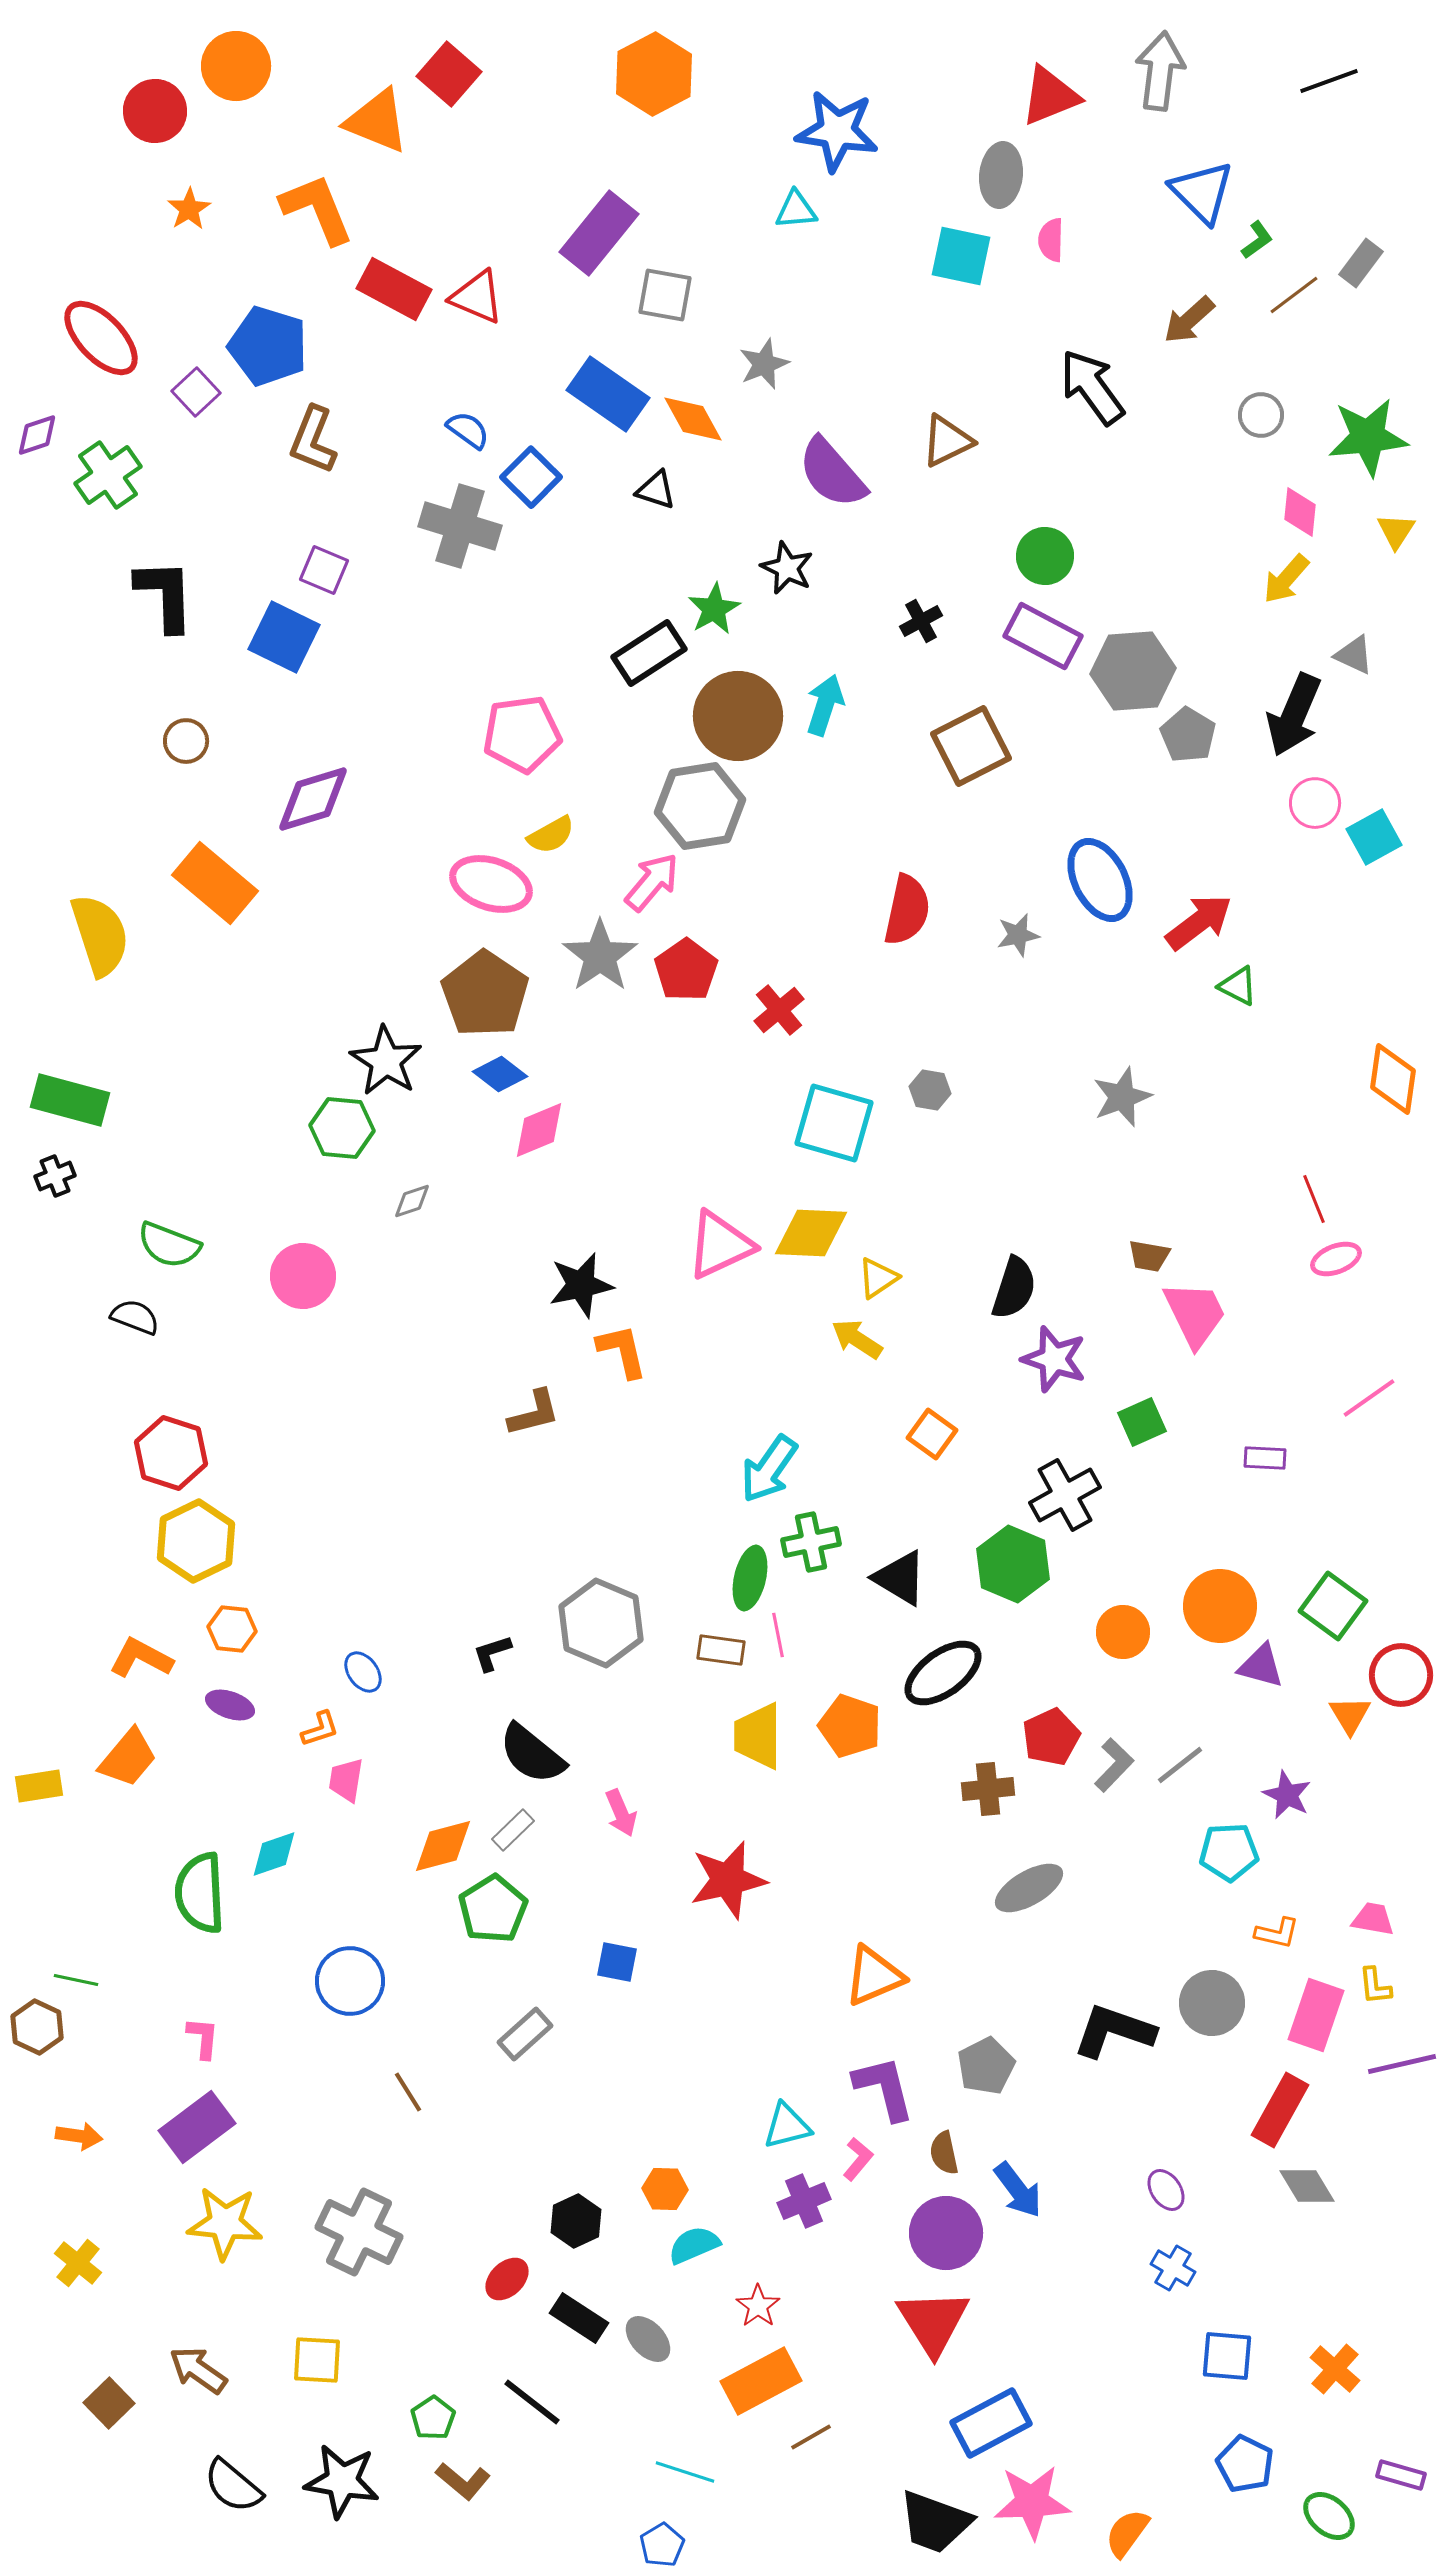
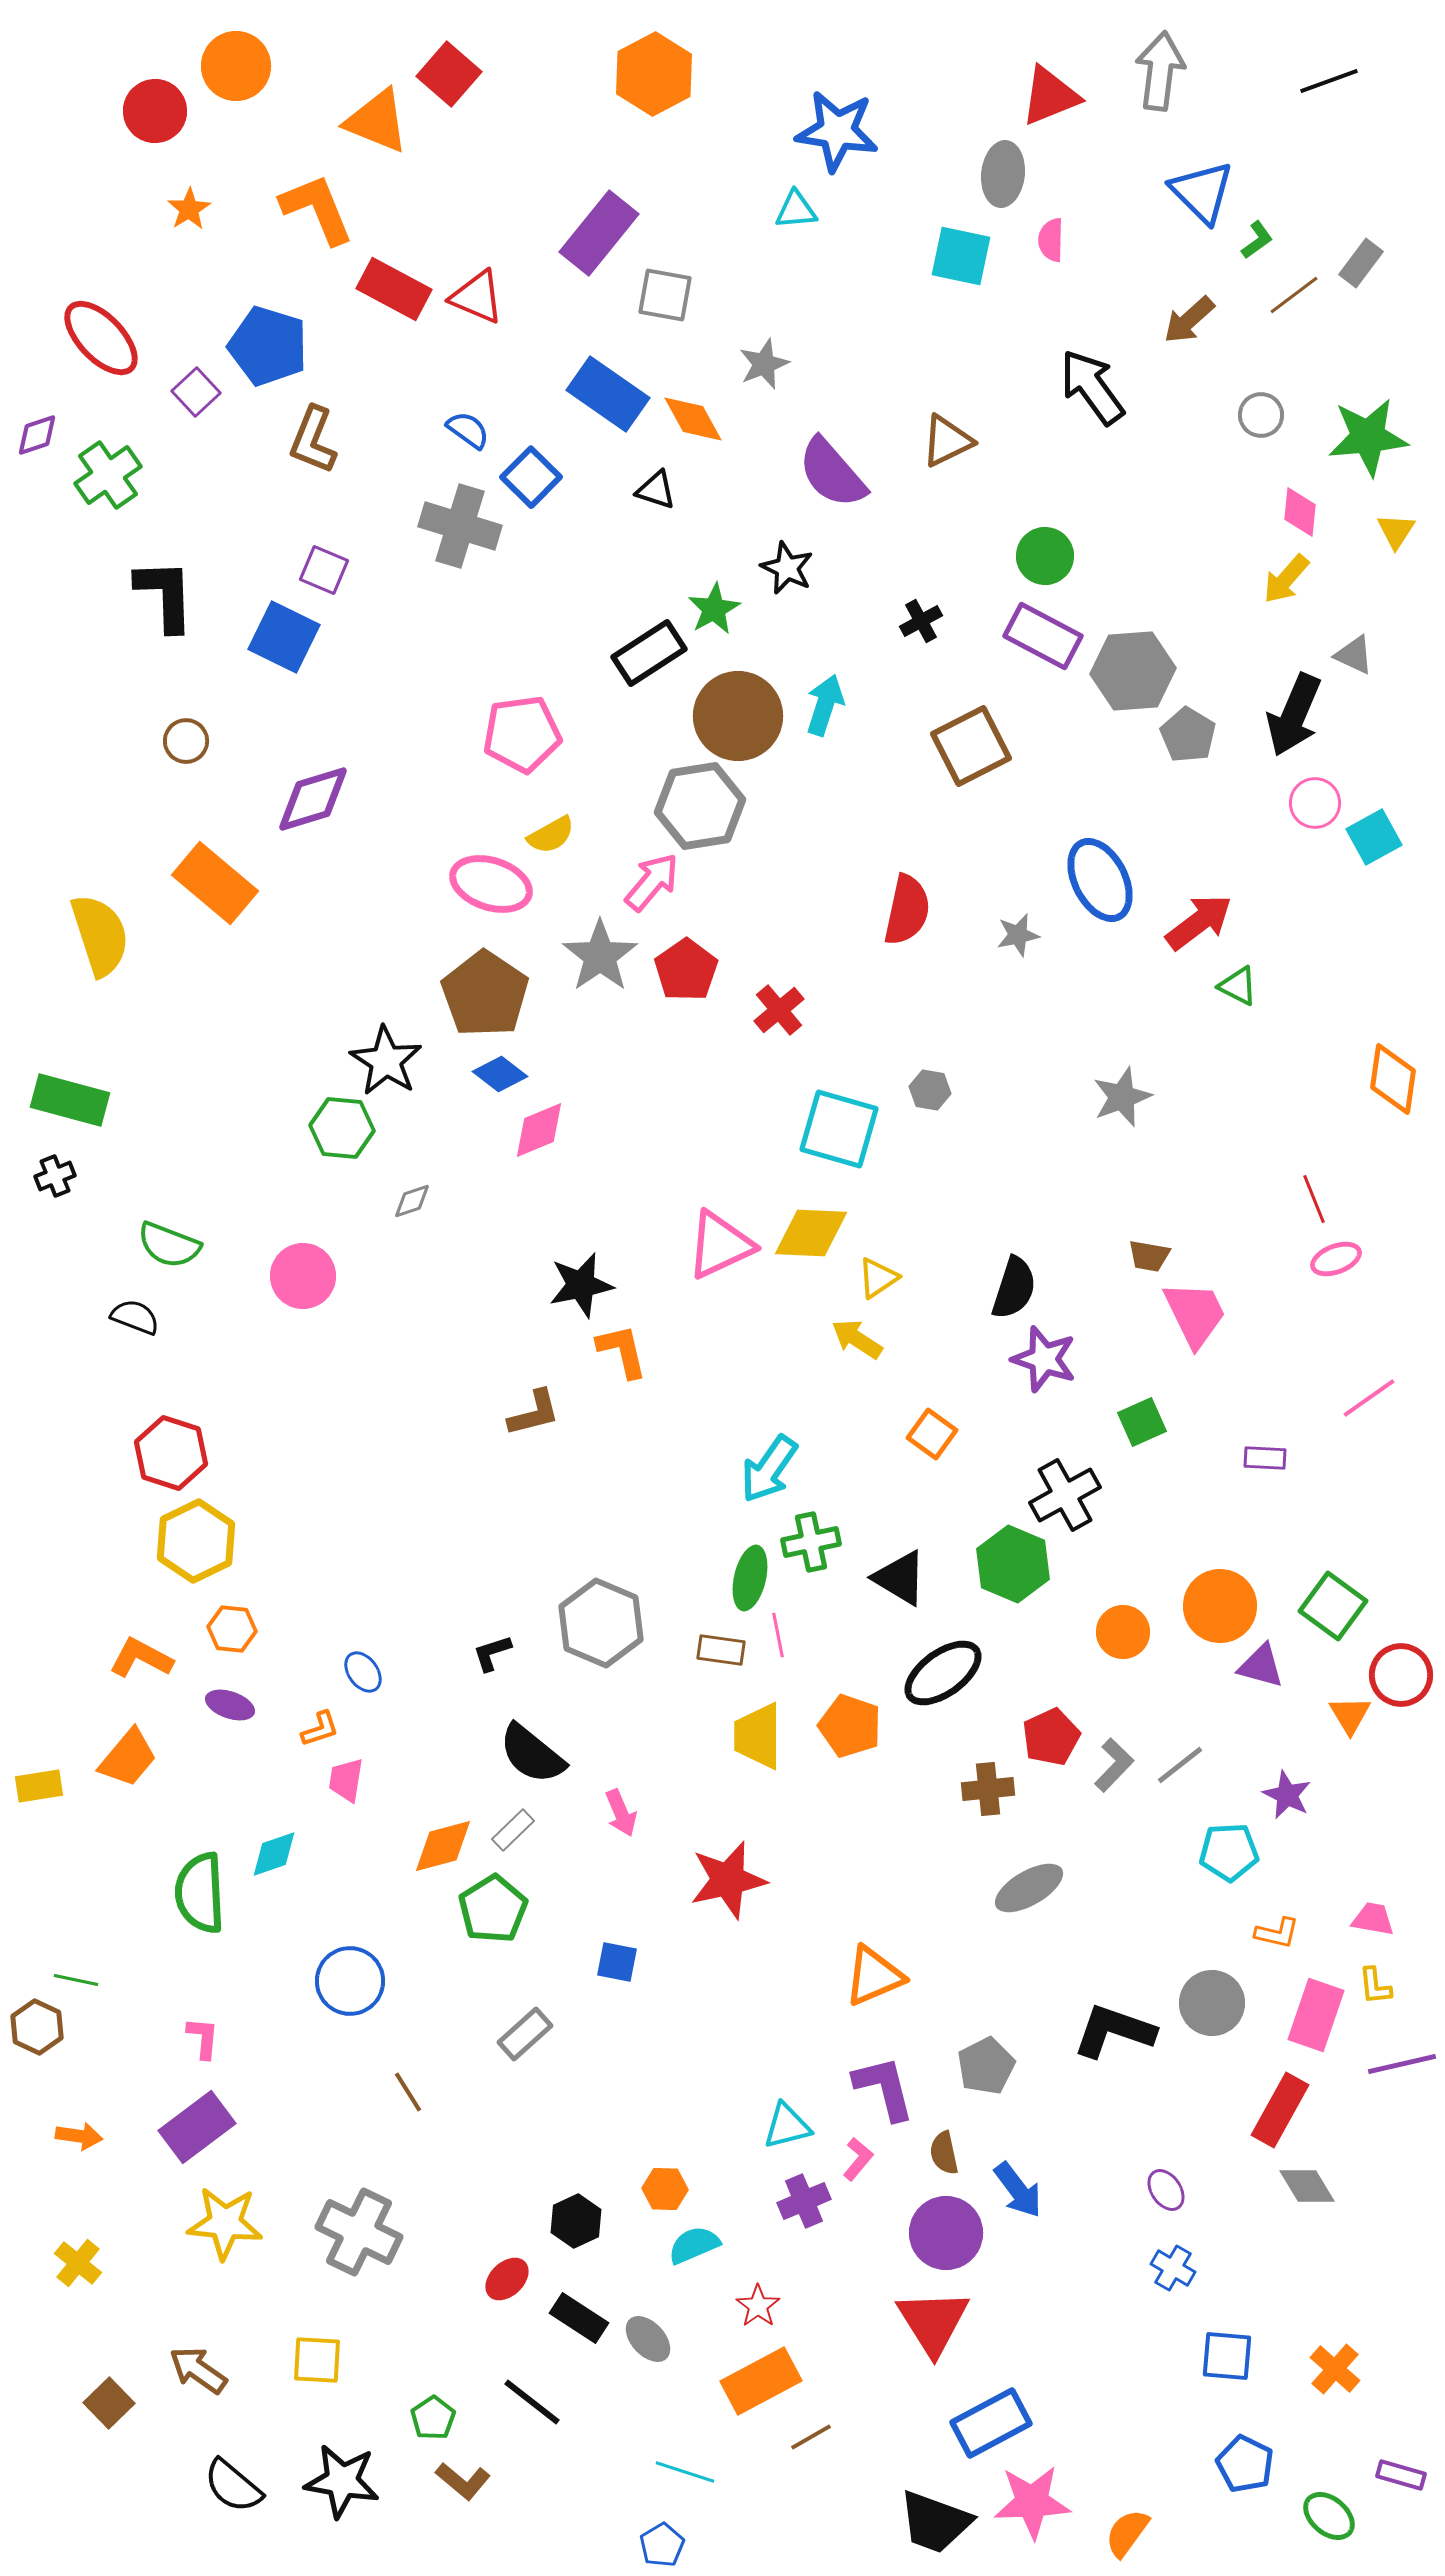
gray ellipse at (1001, 175): moved 2 px right, 1 px up
cyan square at (834, 1123): moved 5 px right, 6 px down
purple star at (1054, 1359): moved 10 px left
